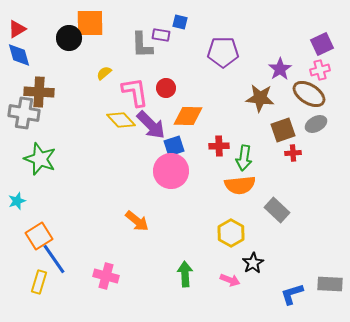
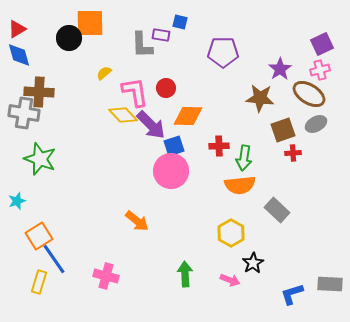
yellow diamond at (121, 120): moved 2 px right, 5 px up
